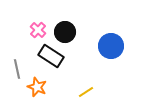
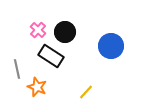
yellow line: rotated 14 degrees counterclockwise
